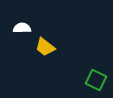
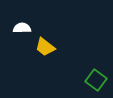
green square: rotated 10 degrees clockwise
